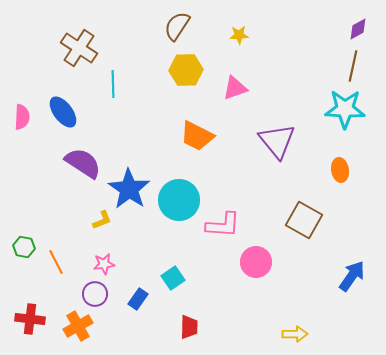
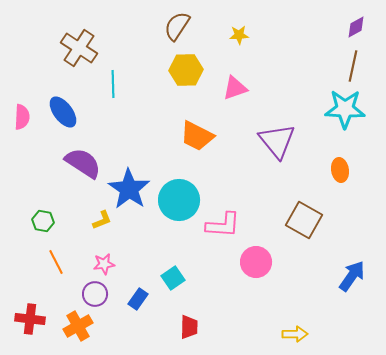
purple diamond: moved 2 px left, 2 px up
green hexagon: moved 19 px right, 26 px up
